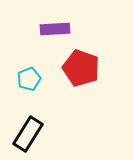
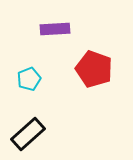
red pentagon: moved 13 px right, 1 px down
black rectangle: rotated 16 degrees clockwise
